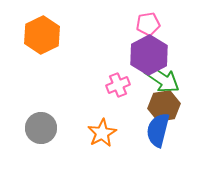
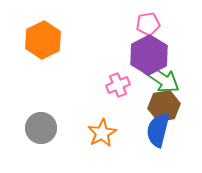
orange hexagon: moved 1 px right, 5 px down
